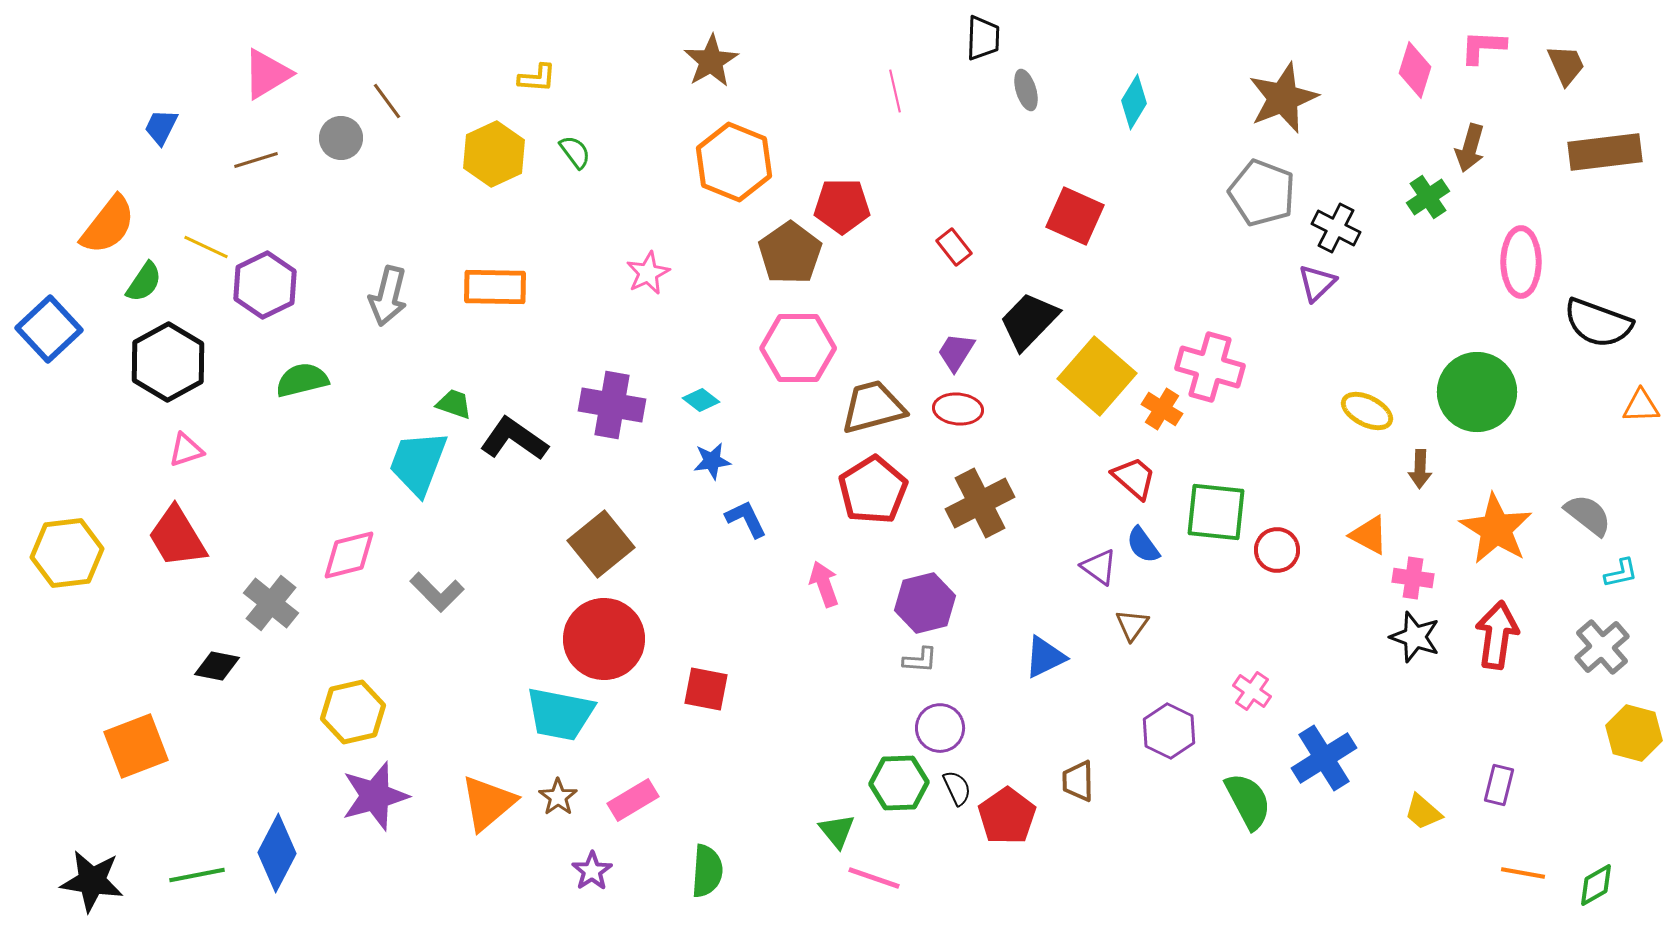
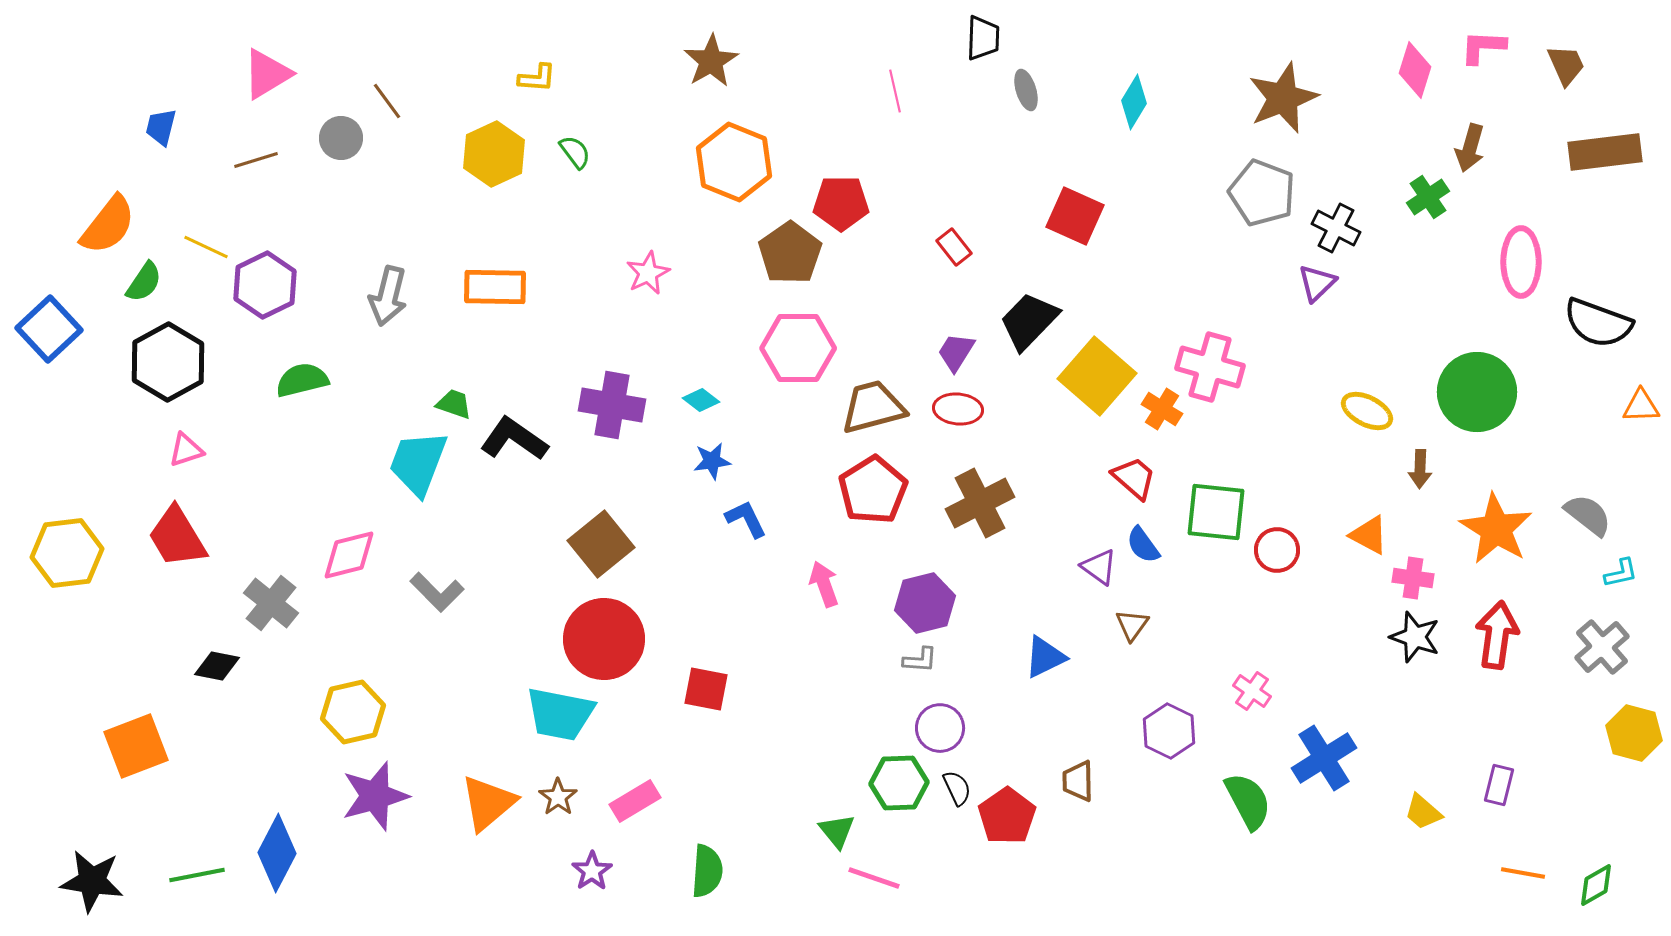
blue trapezoid at (161, 127): rotated 12 degrees counterclockwise
red pentagon at (842, 206): moved 1 px left, 3 px up
pink rectangle at (633, 800): moved 2 px right, 1 px down
